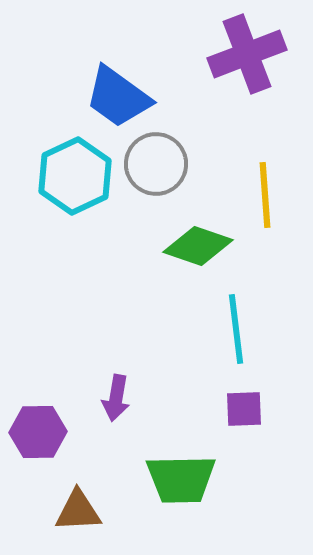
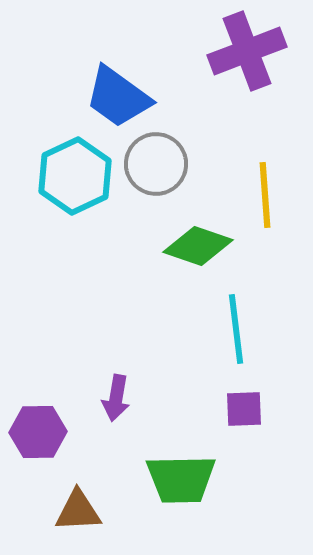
purple cross: moved 3 px up
